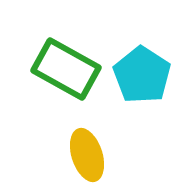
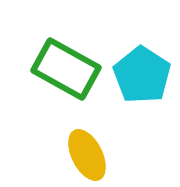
yellow ellipse: rotated 9 degrees counterclockwise
